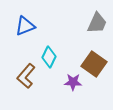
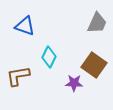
blue triangle: rotated 40 degrees clockwise
brown square: moved 1 px down
brown L-shape: moved 8 px left; rotated 40 degrees clockwise
purple star: moved 1 px right, 1 px down
